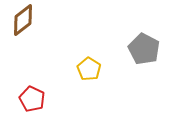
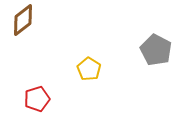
gray pentagon: moved 12 px right, 1 px down
red pentagon: moved 5 px right; rotated 30 degrees clockwise
